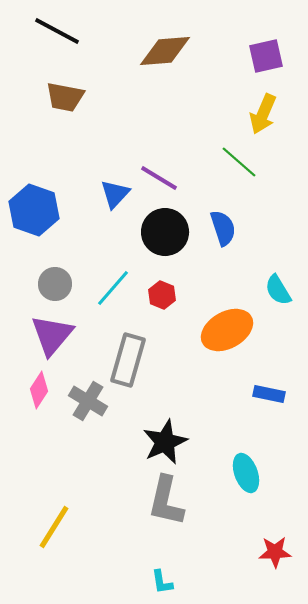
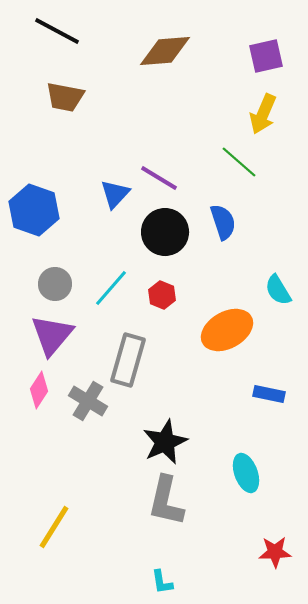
blue semicircle: moved 6 px up
cyan line: moved 2 px left
